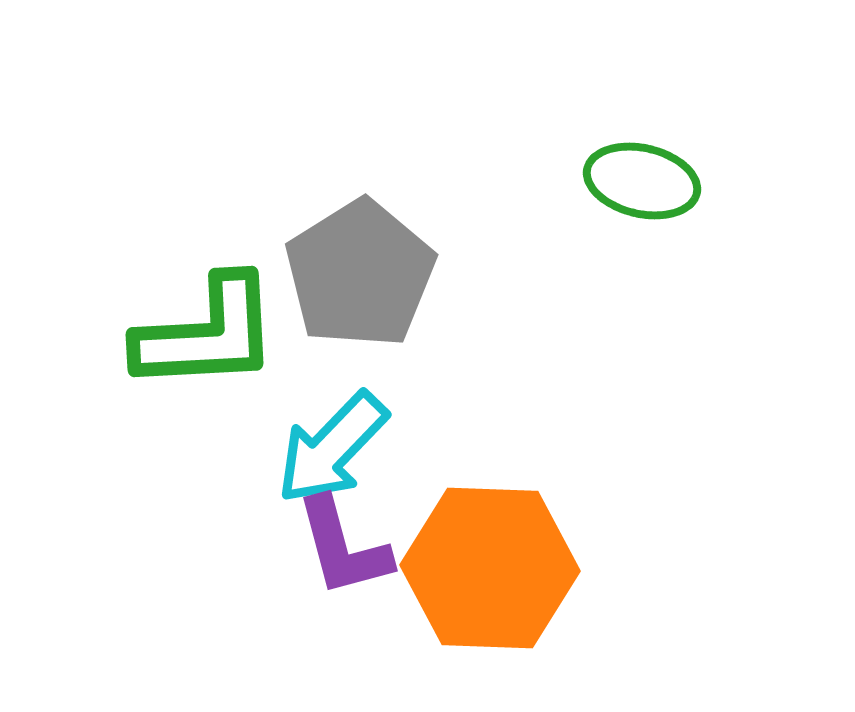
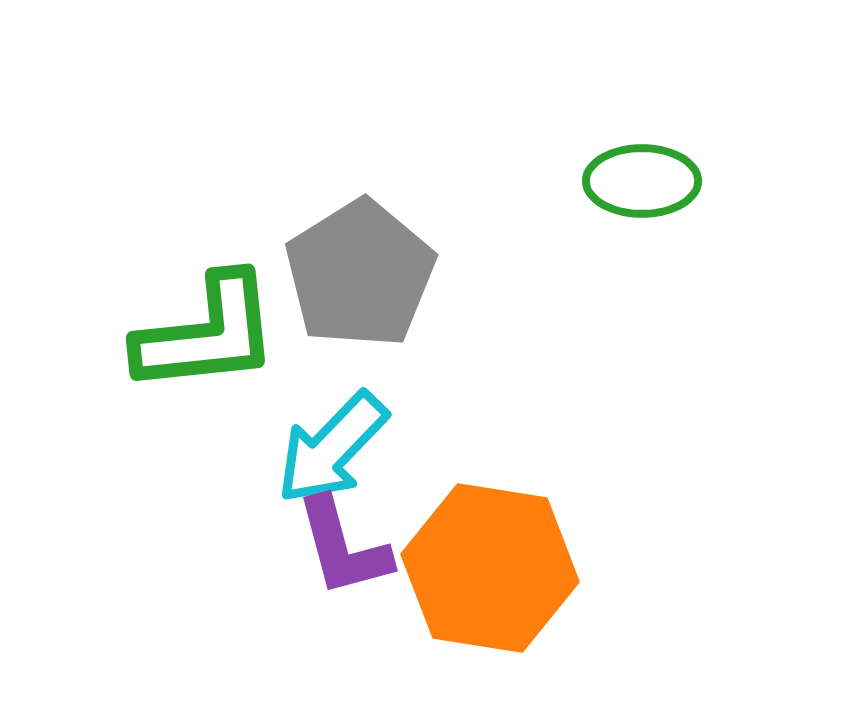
green ellipse: rotated 13 degrees counterclockwise
green L-shape: rotated 3 degrees counterclockwise
orange hexagon: rotated 7 degrees clockwise
